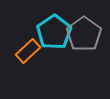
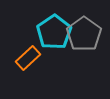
orange rectangle: moved 7 px down
